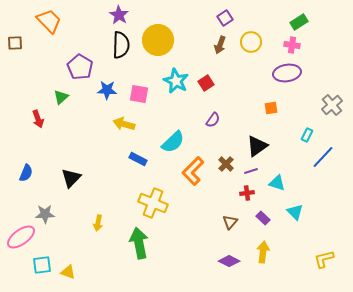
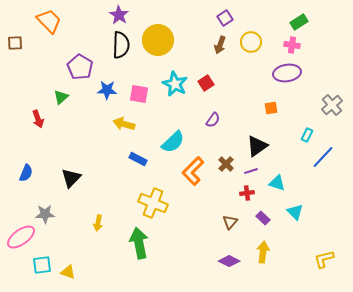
cyan star at (176, 81): moved 1 px left, 3 px down
